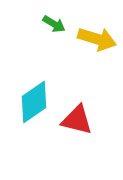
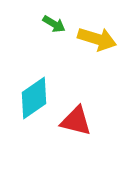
cyan diamond: moved 4 px up
red triangle: moved 1 px left, 1 px down
